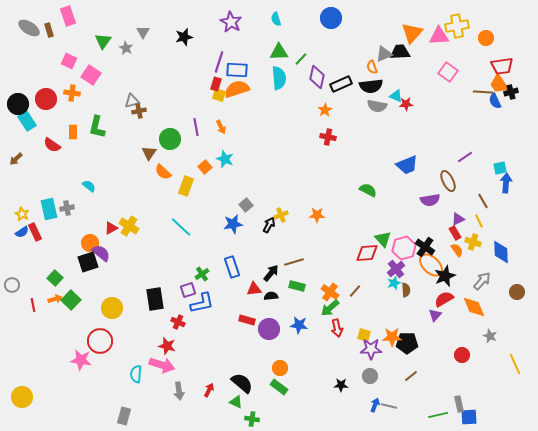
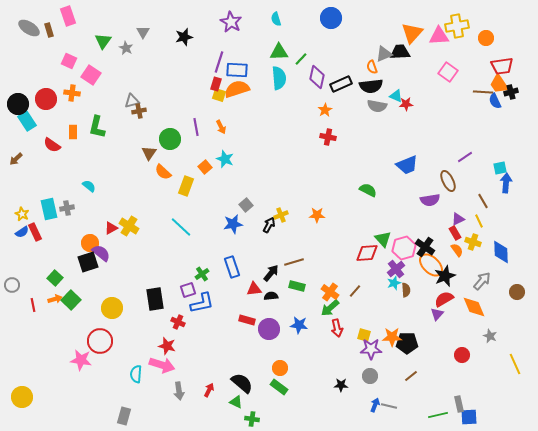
purple triangle at (435, 315): moved 2 px right, 1 px up
